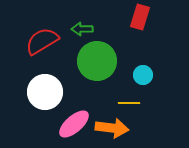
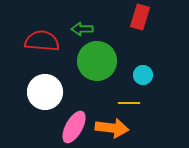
red semicircle: rotated 36 degrees clockwise
pink ellipse: moved 3 px down; rotated 20 degrees counterclockwise
